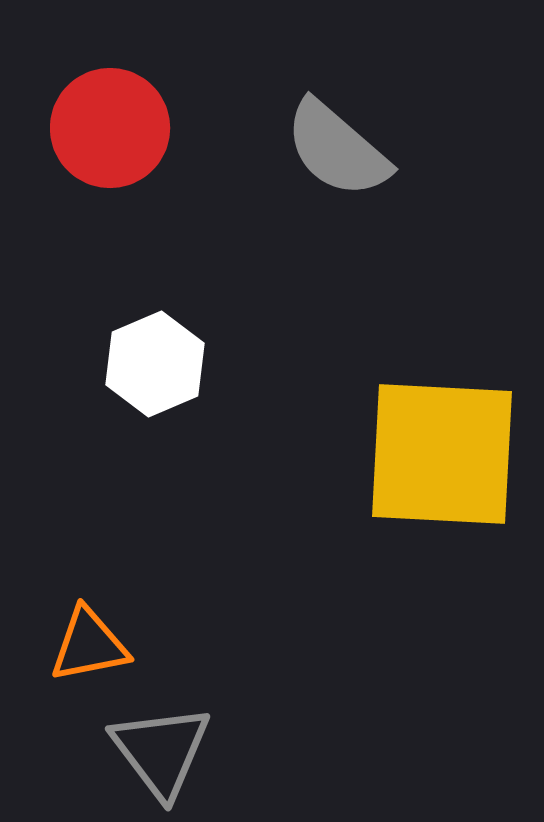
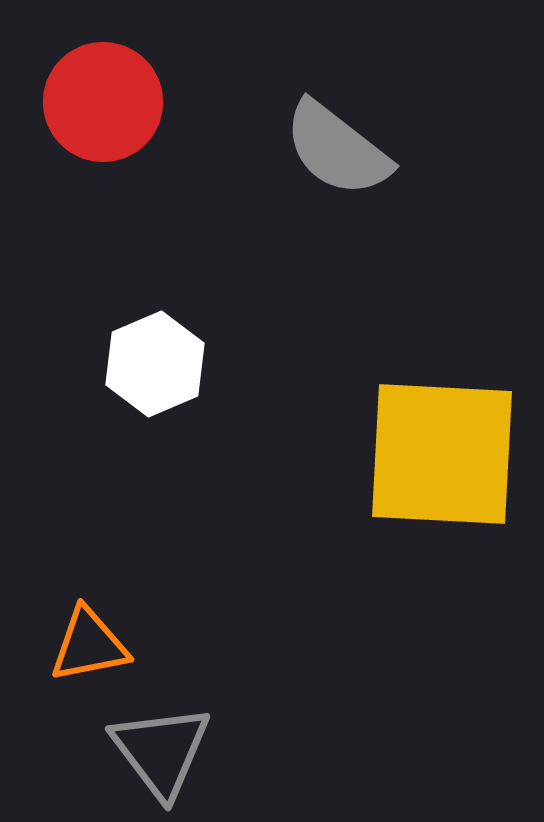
red circle: moved 7 px left, 26 px up
gray semicircle: rotated 3 degrees counterclockwise
